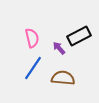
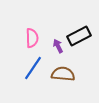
pink semicircle: rotated 12 degrees clockwise
purple arrow: moved 1 px left, 2 px up; rotated 16 degrees clockwise
brown semicircle: moved 4 px up
